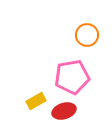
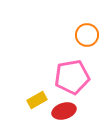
yellow rectangle: moved 1 px right, 1 px up
